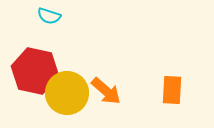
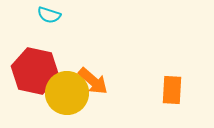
cyan semicircle: moved 1 px up
orange arrow: moved 13 px left, 10 px up
